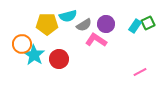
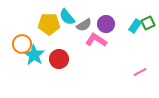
cyan semicircle: moved 1 px left, 1 px down; rotated 66 degrees clockwise
yellow pentagon: moved 2 px right
